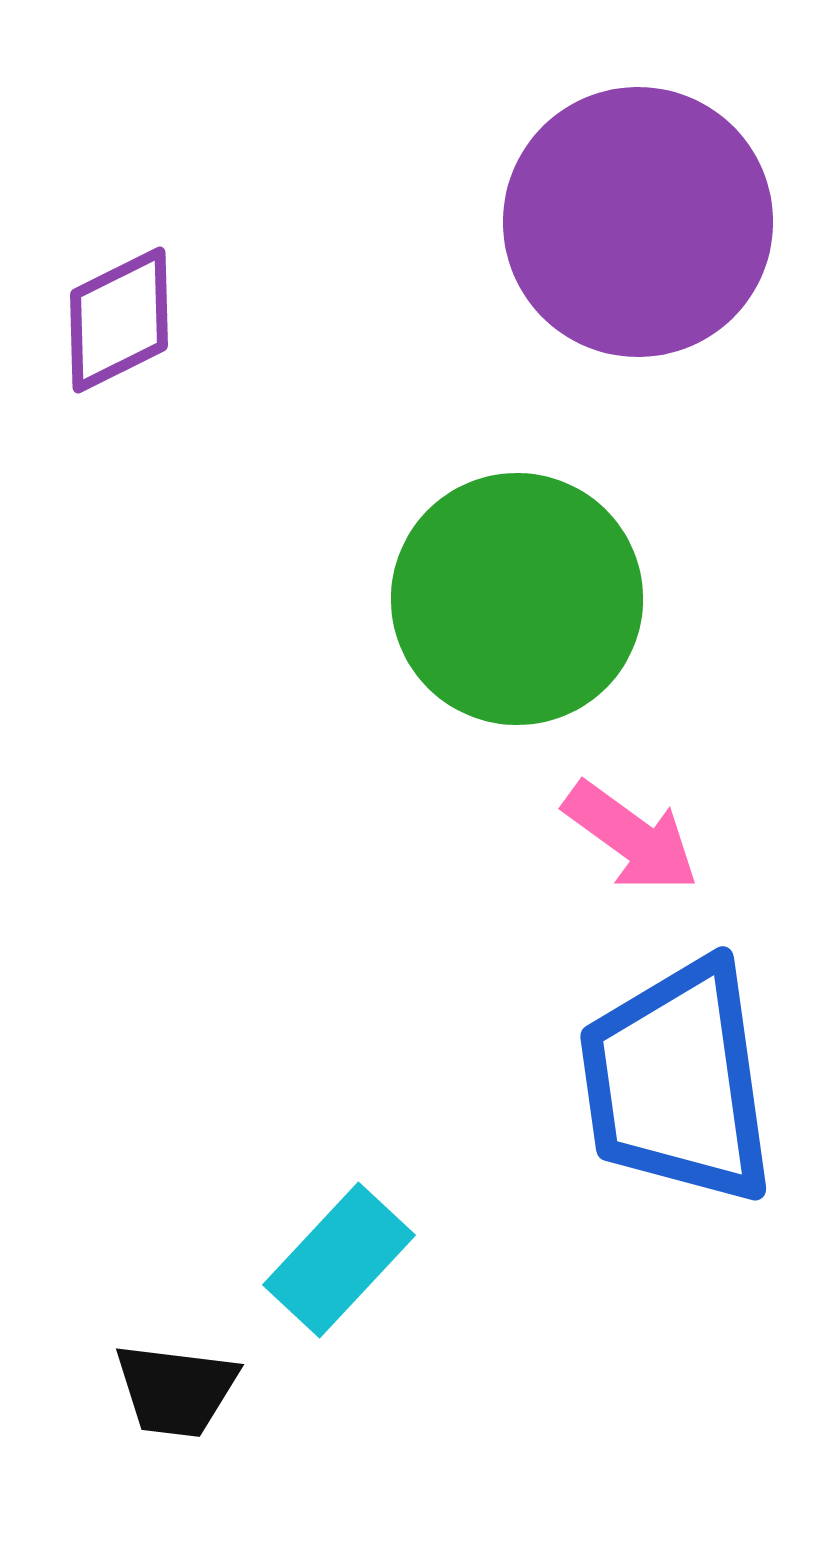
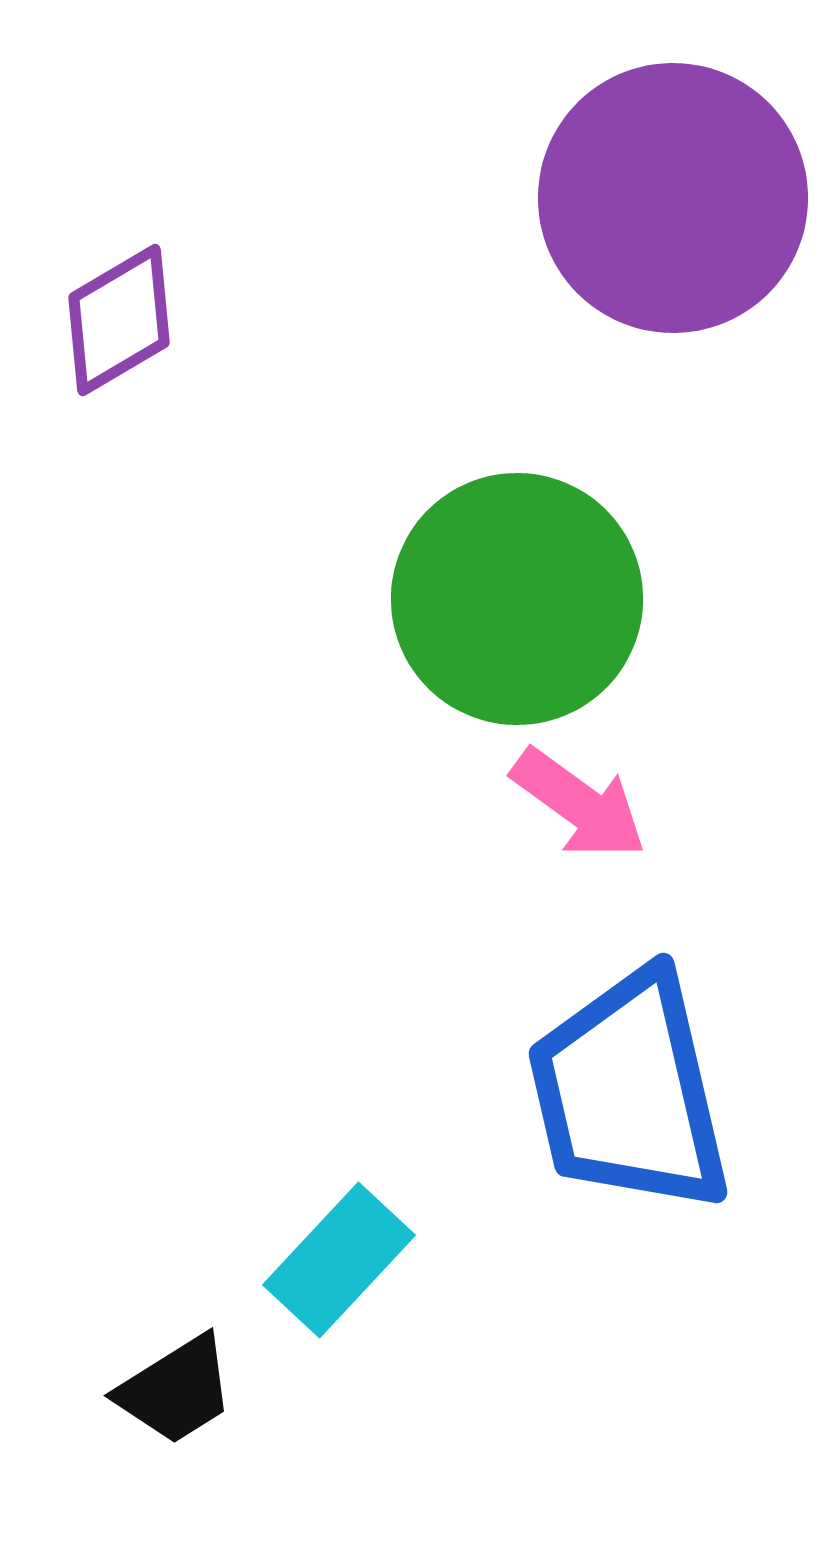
purple circle: moved 35 px right, 24 px up
purple diamond: rotated 4 degrees counterclockwise
pink arrow: moved 52 px left, 33 px up
blue trapezoid: moved 48 px left, 10 px down; rotated 5 degrees counterclockwise
black trapezoid: rotated 39 degrees counterclockwise
